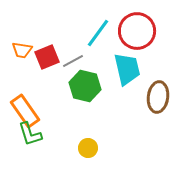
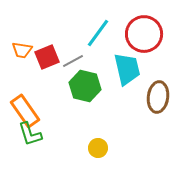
red circle: moved 7 px right, 3 px down
yellow circle: moved 10 px right
